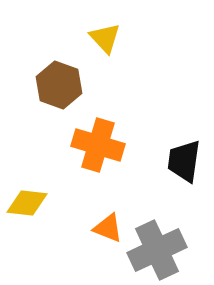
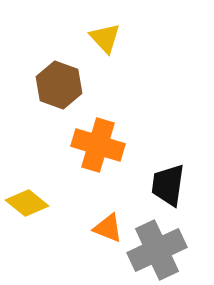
black trapezoid: moved 16 px left, 24 px down
yellow diamond: rotated 33 degrees clockwise
